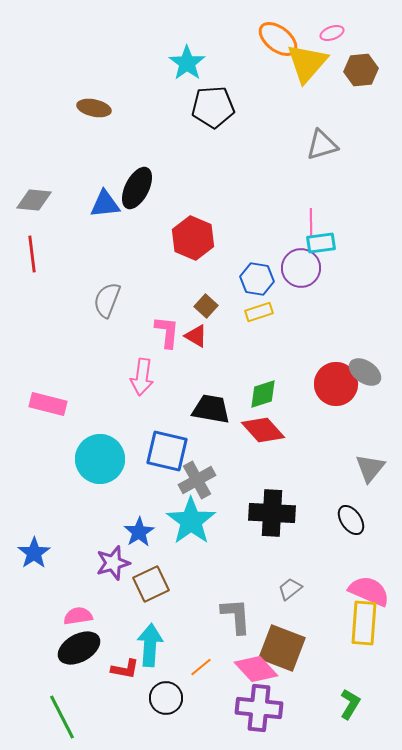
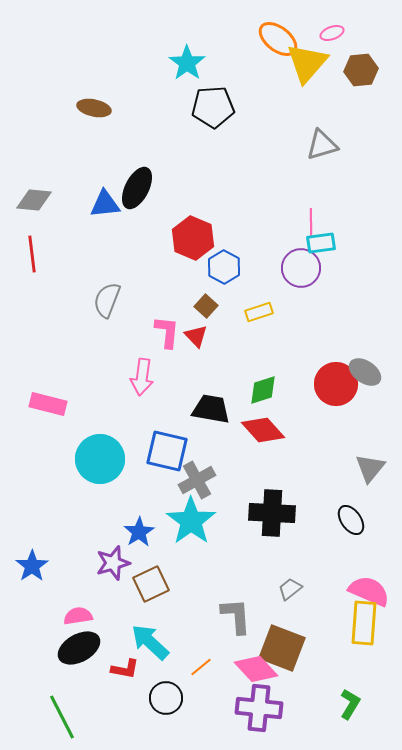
blue hexagon at (257, 279): moved 33 px left, 12 px up; rotated 20 degrees clockwise
red triangle at (196, 336): rotated 15 degrees clockwise
green diamond at (263, 394): moved 4 px up
blue star at (34, 553): moved 2 px left, 13 px down
cyan arrow at (150, 645): moved 3 px up; rotated 51 degrees counterclockwise
